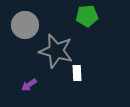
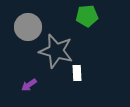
gray circle: moved 3 px right, 2 px down
